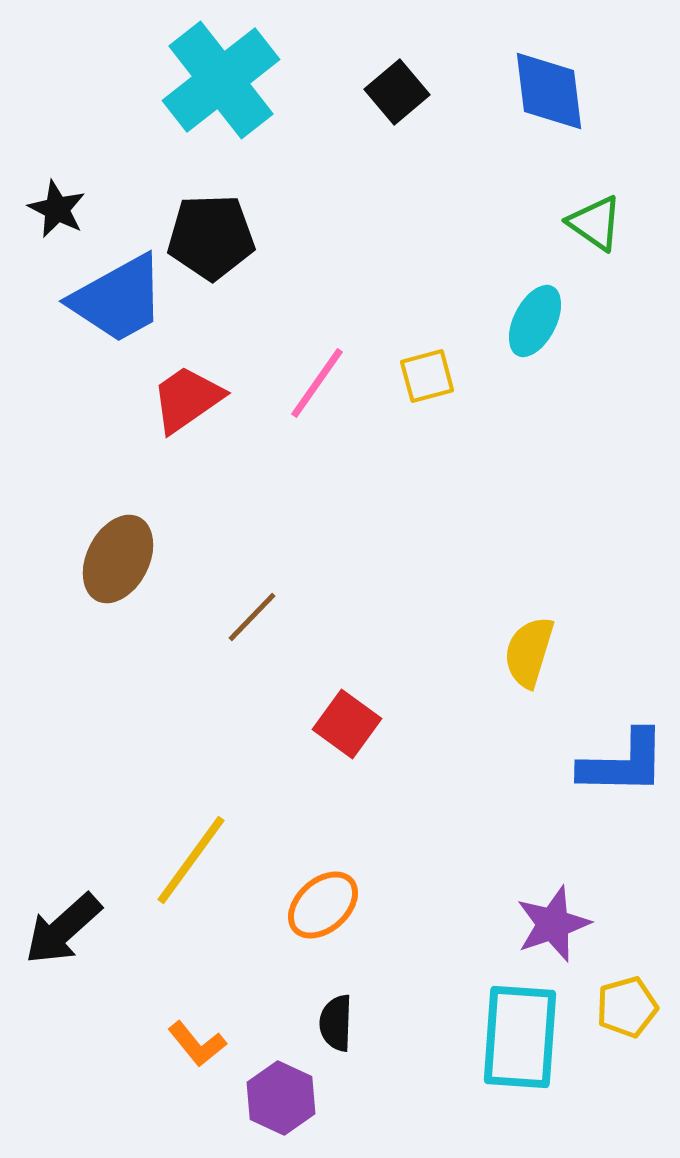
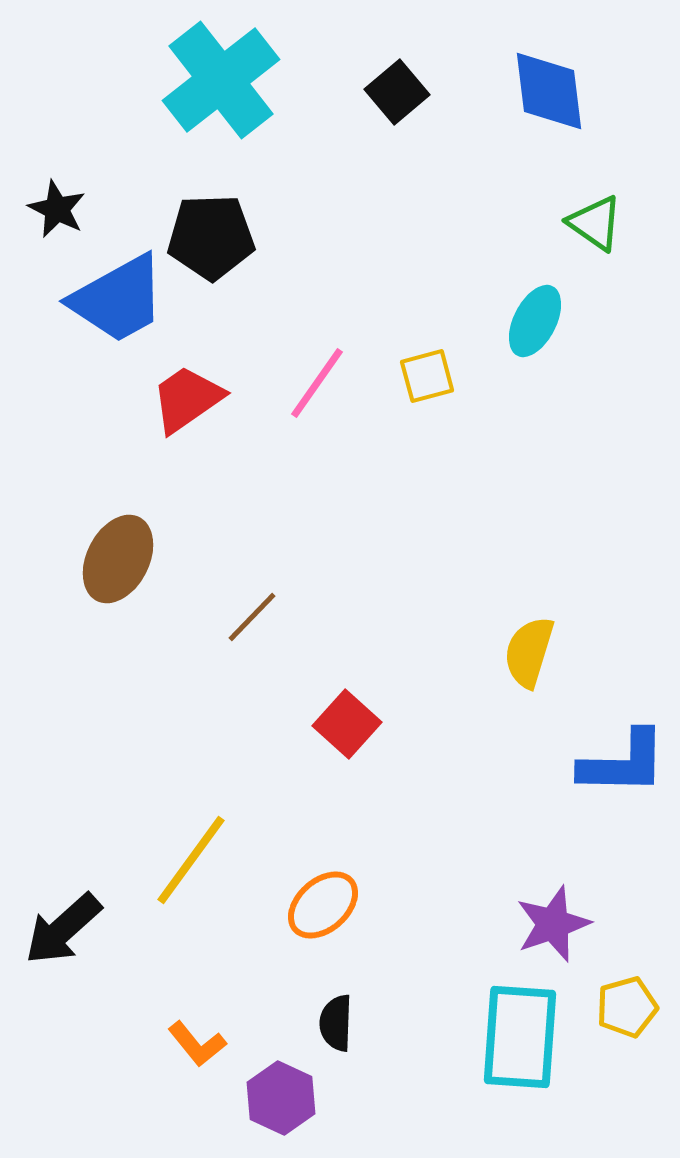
red square: rotated 6 degrees clockwise
